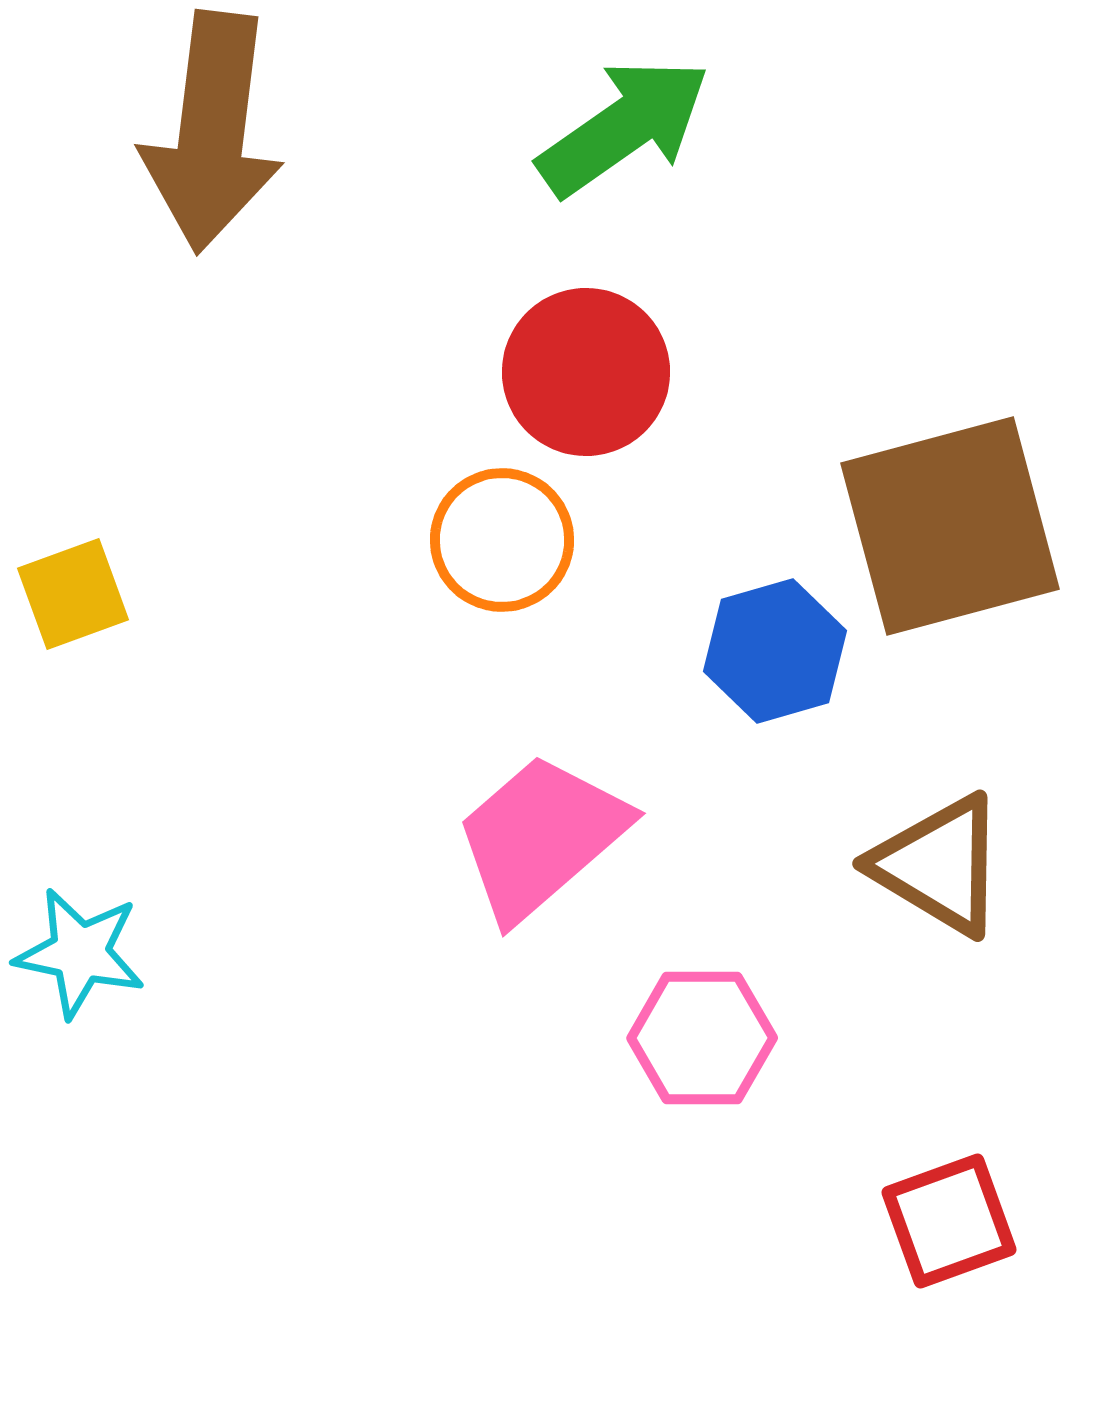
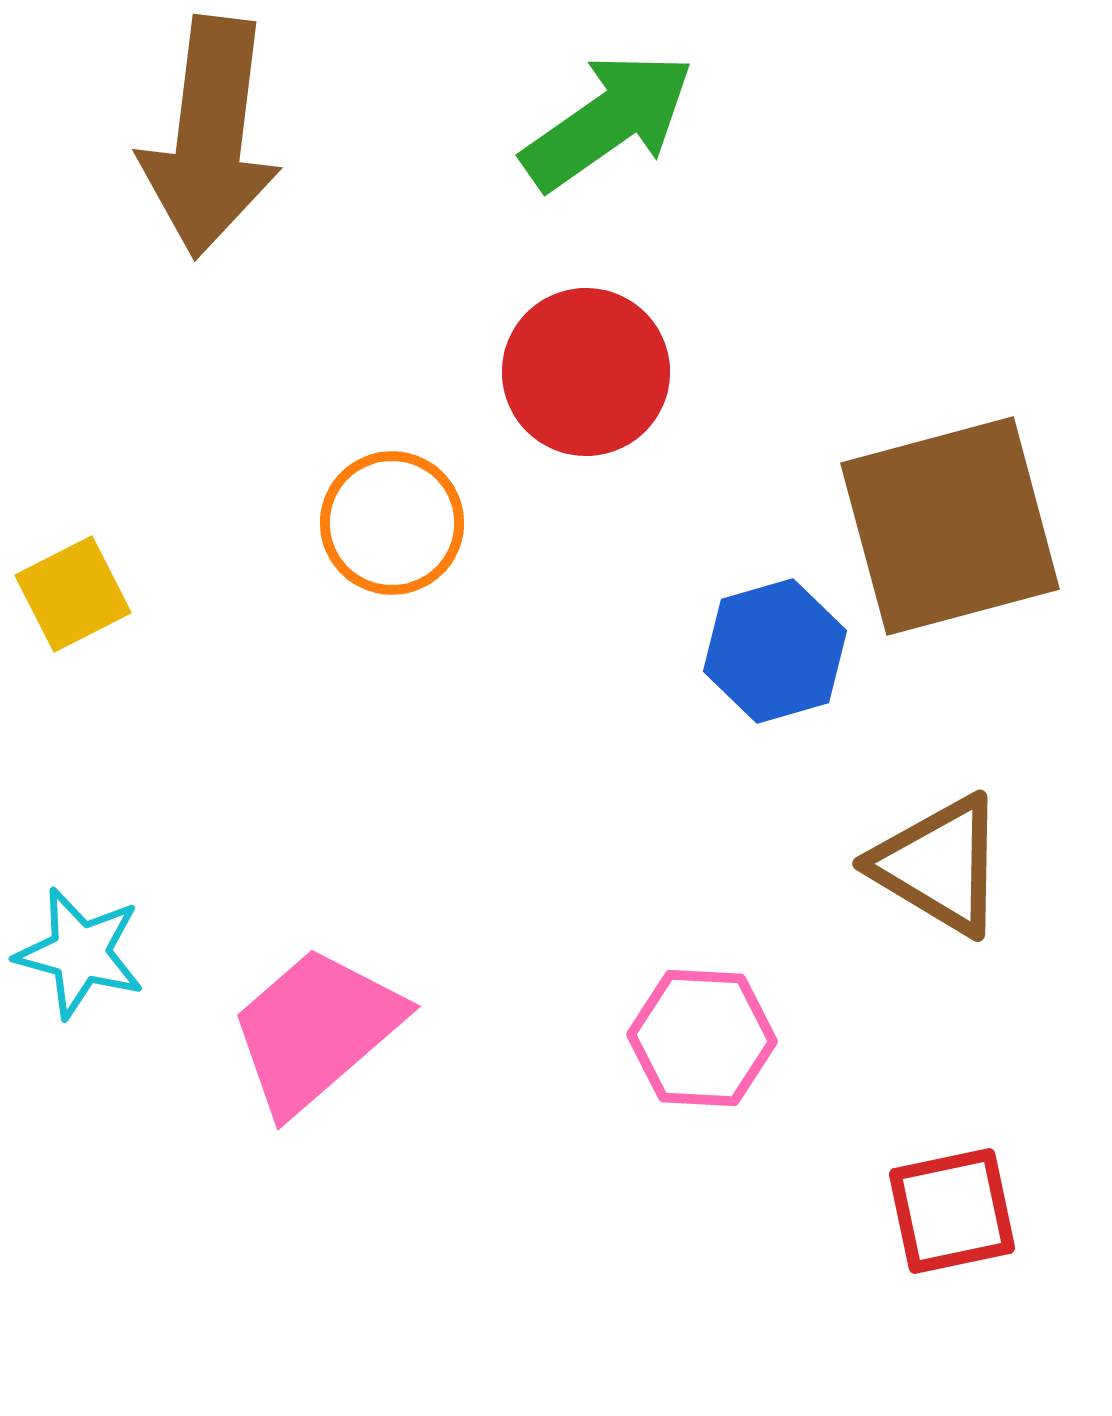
green arrow: moved 16 px left, 6 px up
brown arrow: moved 2 px left, 5 px down
orange circle: moved 110 px left, 17 px up
yellow square: rotated 7 degrees counterclockwise
pink trapezoid: moved 225 px left, 193 px down
cyan star: rotated 3 degrees clockwise
pink hexagon: rotated 3 degrees clockwise
red square: moved 3 px right, 10 px up; rotated 8 degrees clockwise
